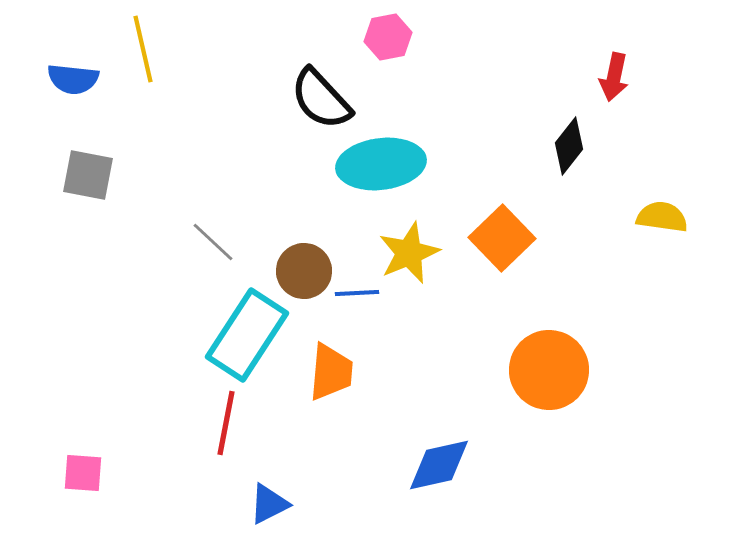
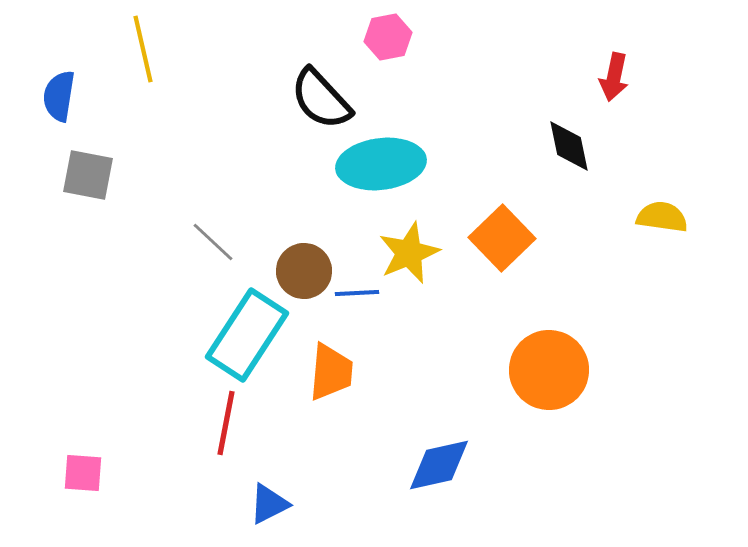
blue semicircle: moved 14 px left, 17 px down; rotated 93 degrees clockwise
black diamond: rotated 50 degrees counterclockwise
